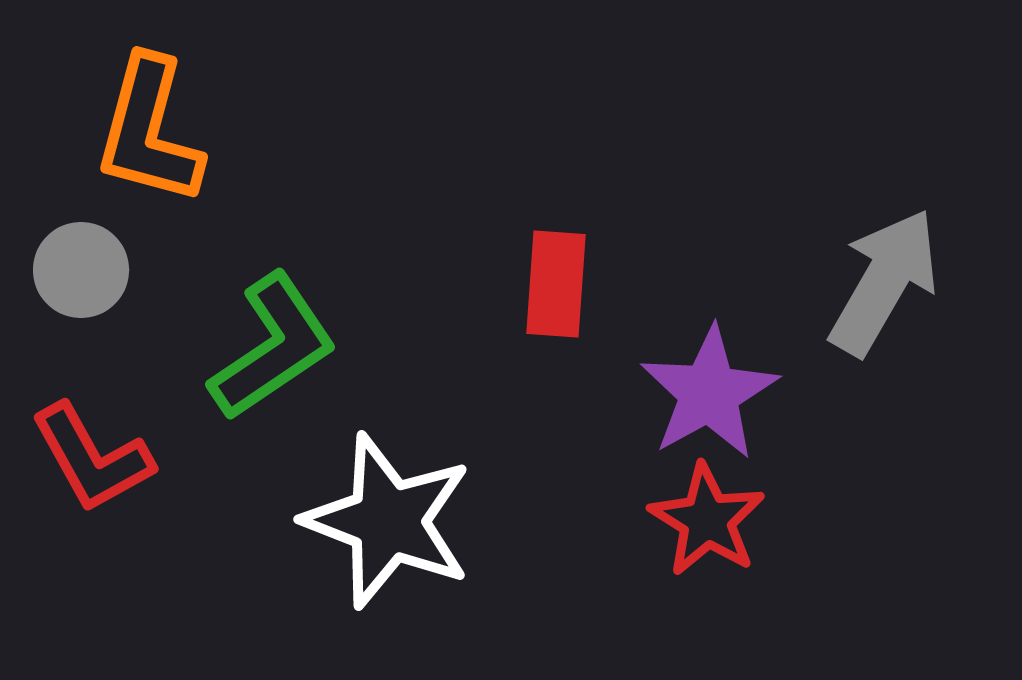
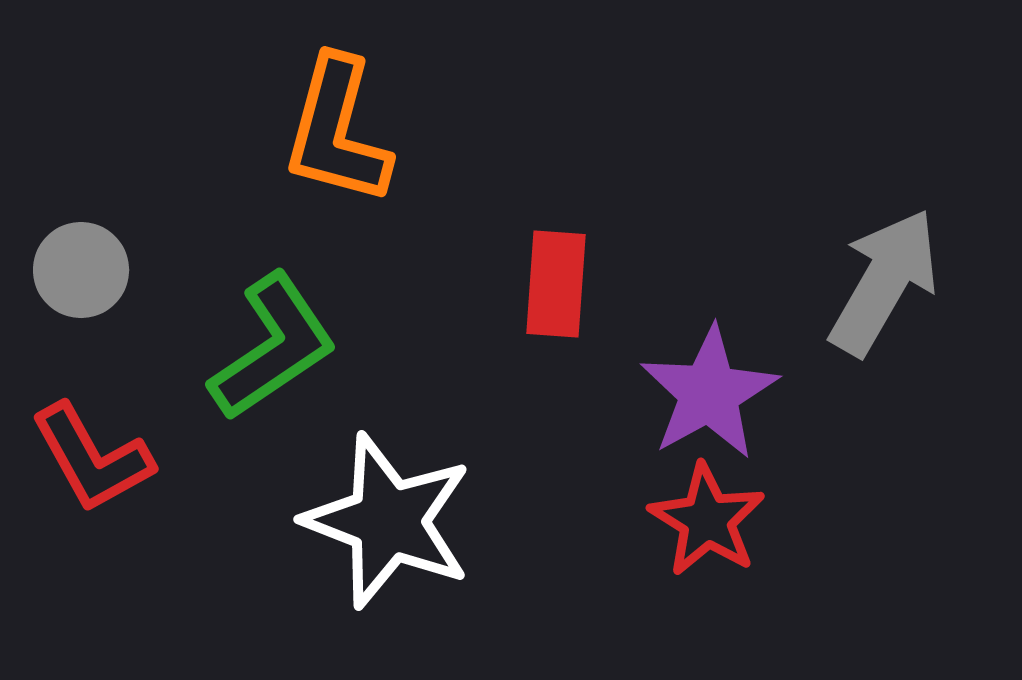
orange L-shape: moved 188 px right
